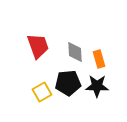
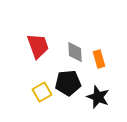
black star: moved 1 px right, 11 px down; rotated 20 degrees clockwise
